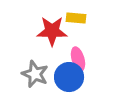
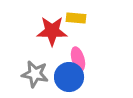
gray star: rotated 12 degrees counterclockwise
